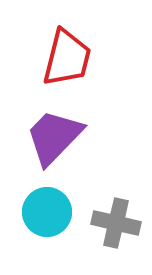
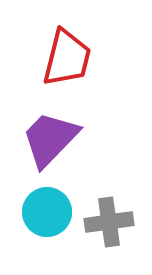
purple trapezoid: moved 4 px left, 2 px down
gray cross: moved 7 px left, 1 px up; rotated 21 degrees counterclockwise
